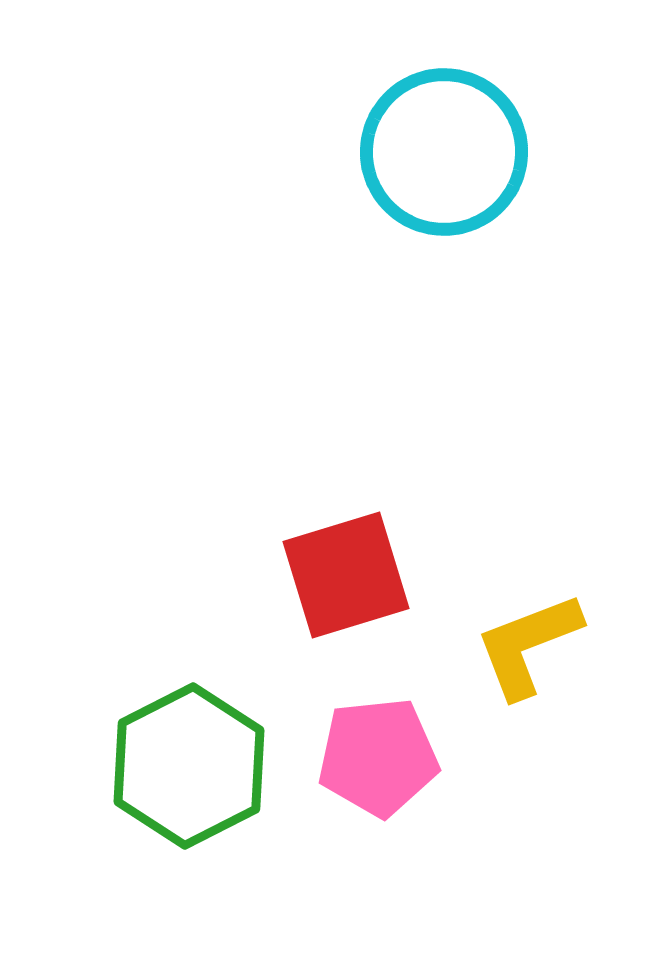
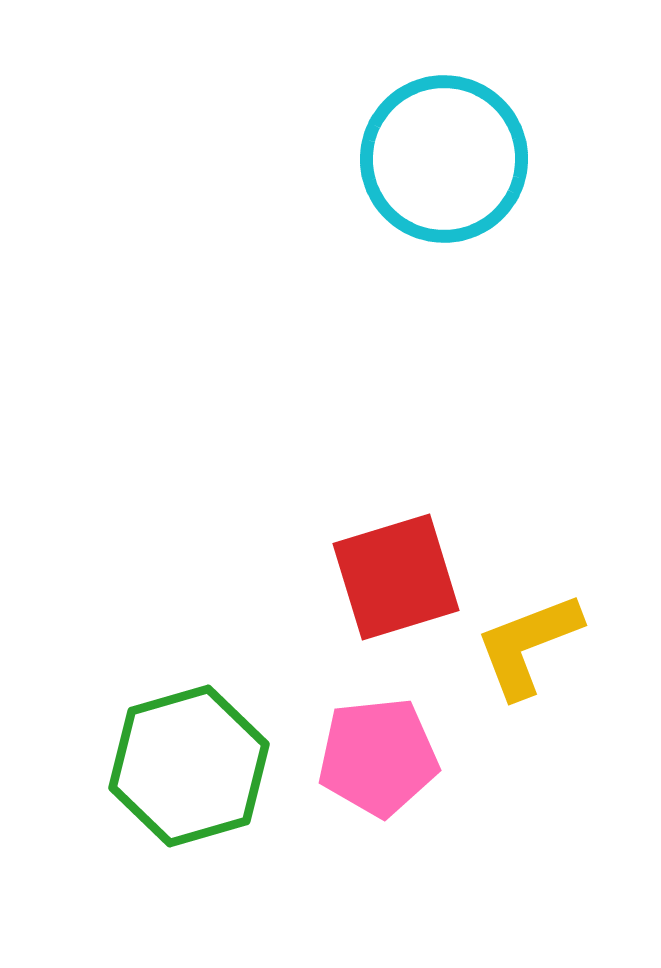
cyan circle: moved 7 px down
red square: moved 50 px right, 2 px down
green hexagon: rotated 11 degrees clockwise
